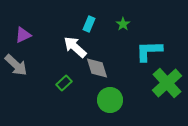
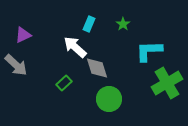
green cross: rotated 12 degrees clockwise
green circle: moved 1 px left, 1 px up
